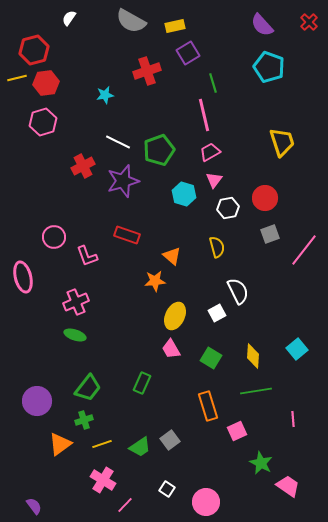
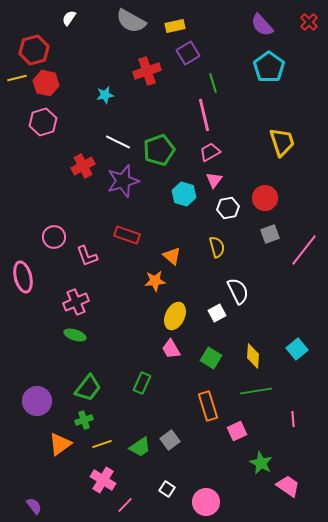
cyan pentagon at (269, 67): rotated 16 degrees clockwise
red hexagon at (46, 83): rotated 20 degrees clockwise
